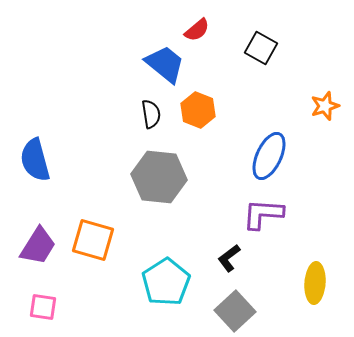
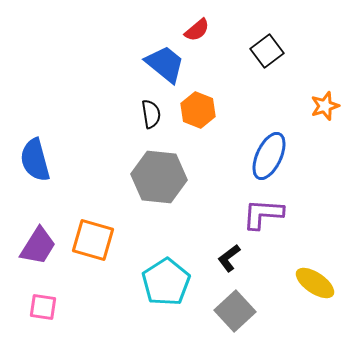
black square: moved 6 px right, 3 px down; rotated 24 degrees clockwise
yellow ellipse: rotated 60 degrees counterclockwise
